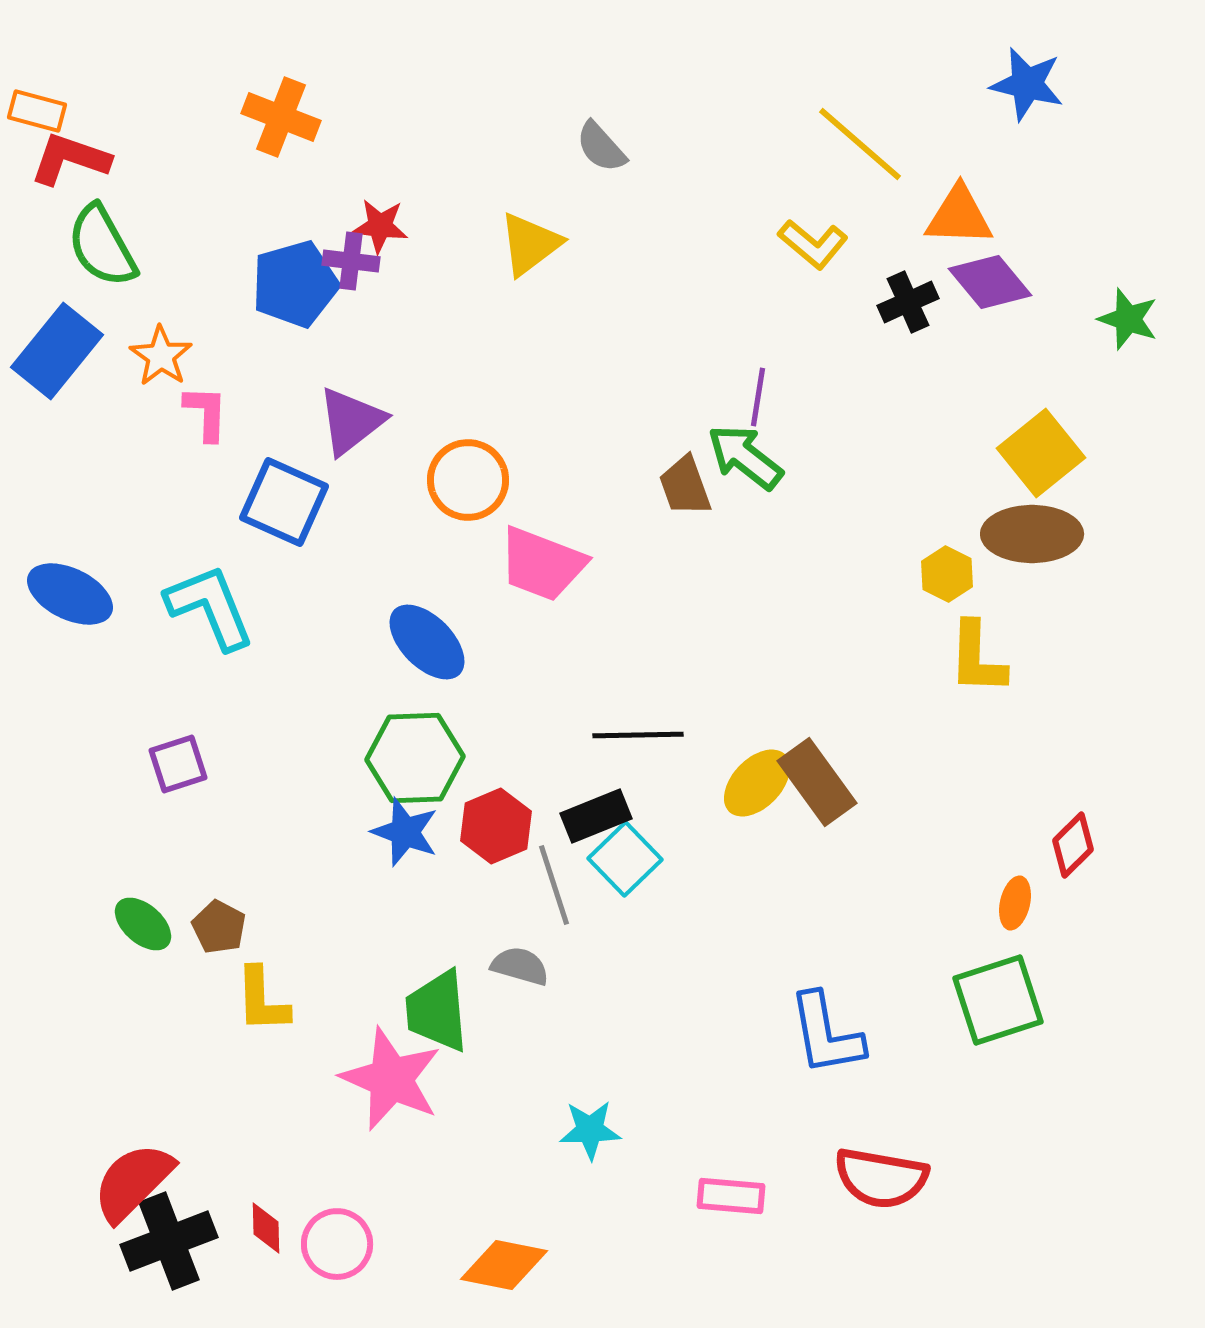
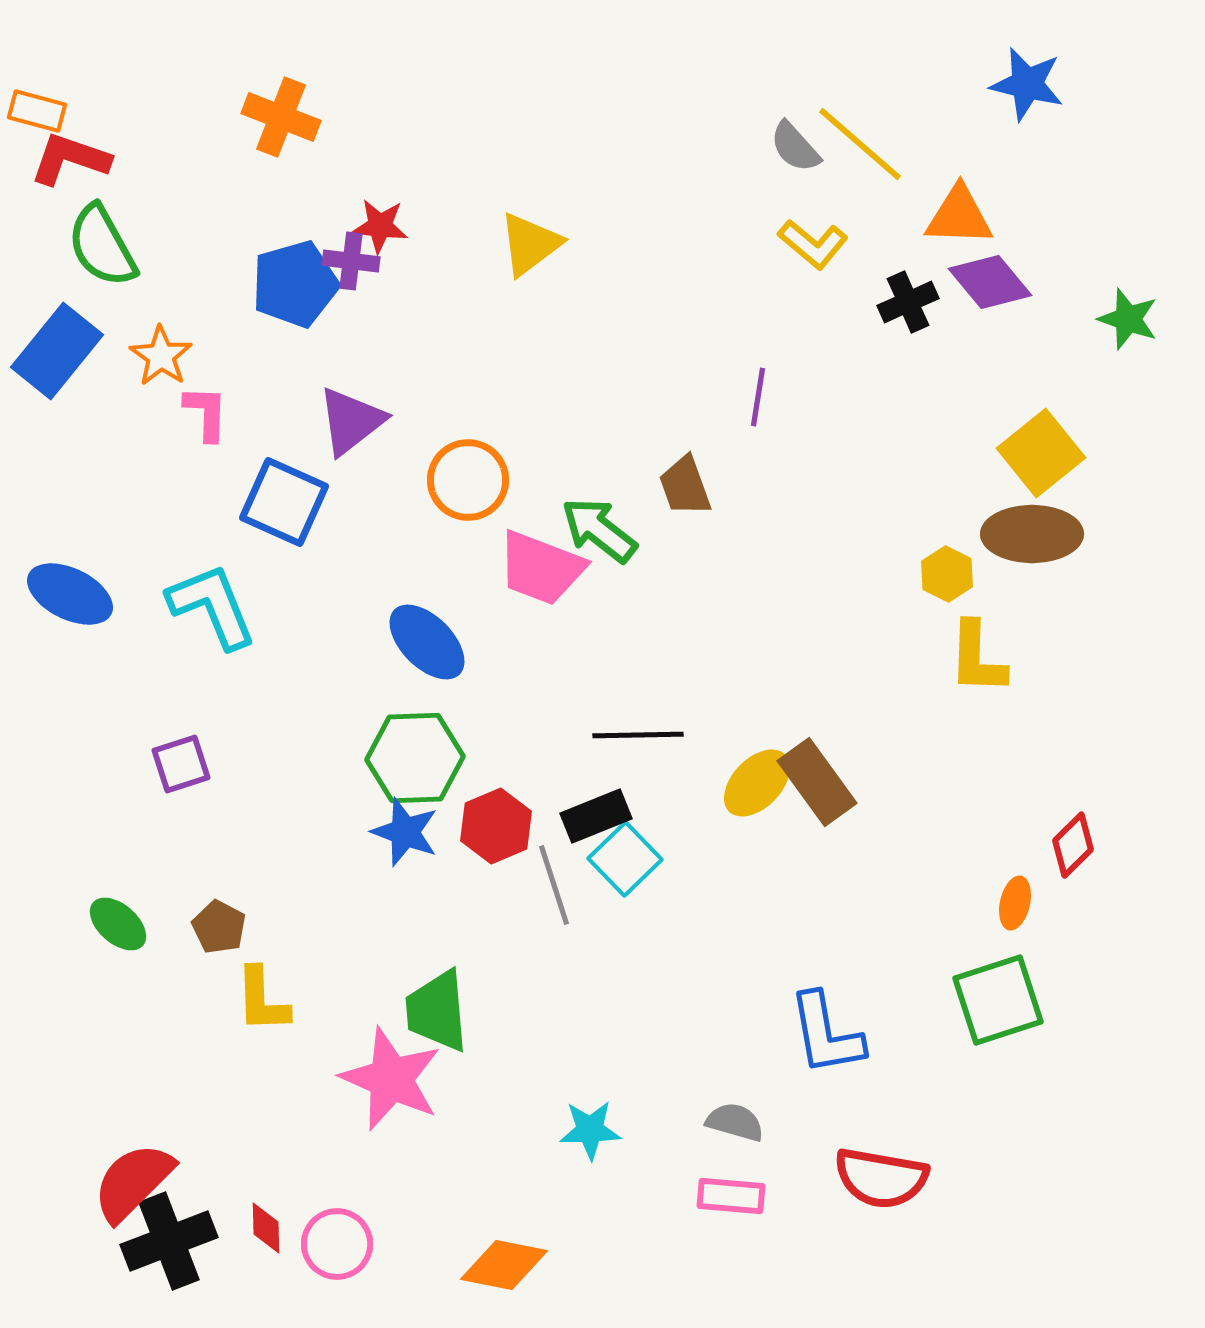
gray semicircle at (601, 147): moved 194 px right
green arrow at (745, 457): moved 146 px left, 73 px down
pink trapezoid at (542, 564): moved 1 px left, 4 px down
cyan L-shape at (210, 607): moved 2 px right, 1 px up
purple square at (178, 764): moved 3 px right
green ellipse at (143, 924): moved 25 px left
gray semicircle at (520, 966): moved 215 px right, 156 px down
